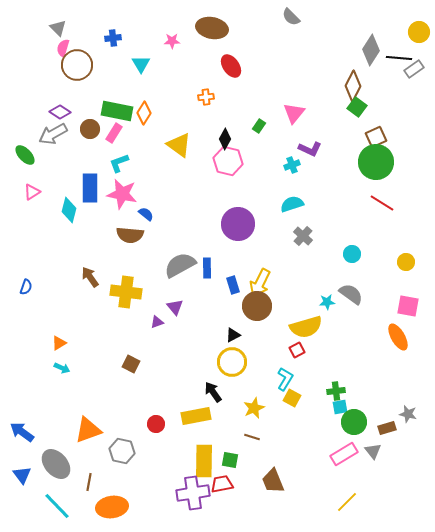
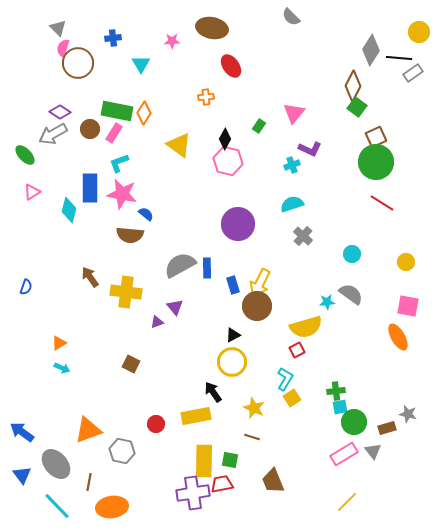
brown circle at (77, 65): moved 1 px right, 2 px up
gray rectangle at (414, 69): moved 1 px left, 4 px down
yellow square at (292, 398): rotated 30 degrees clockwise
yellow star at (254, 408): rotated 25 degrees counterclockwise
